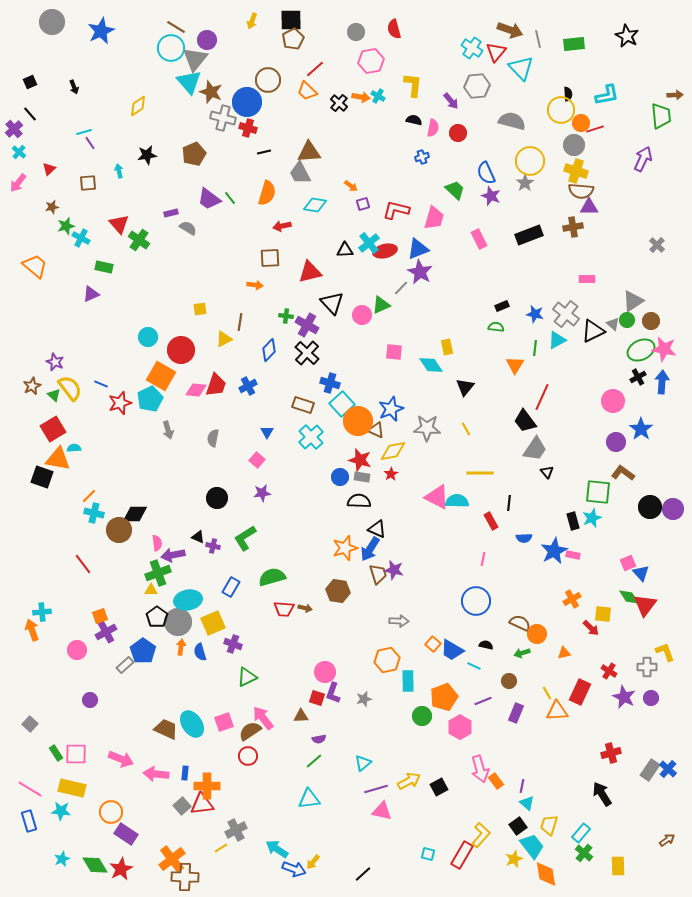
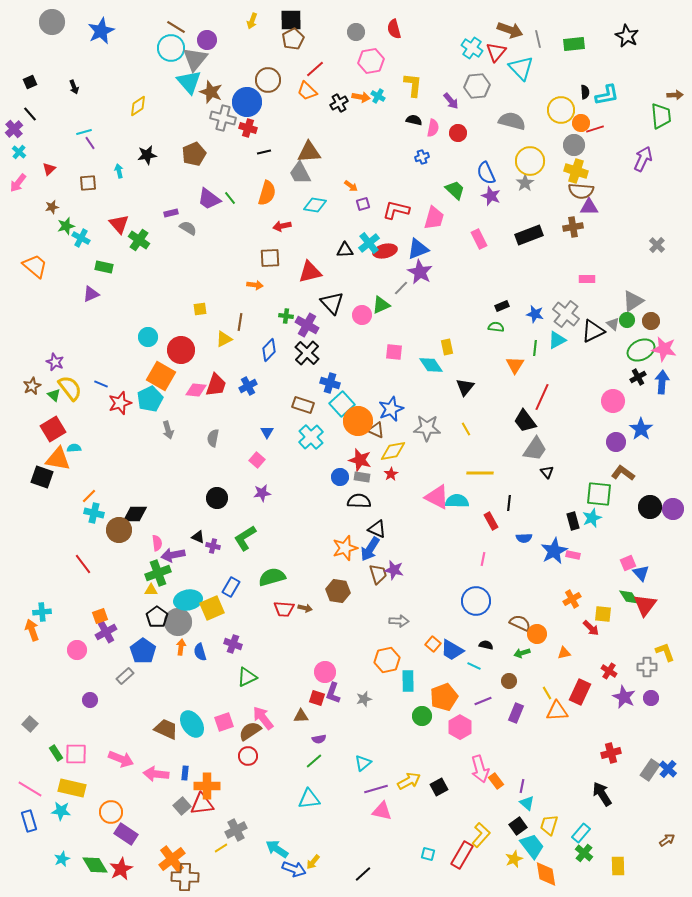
black semicircle at (568, 94): moved 17 px right, 2 px up
black cross at (339, 103): rotated 18 degrees clockwise
green square at (598, 492): moved 1 px right, 2 px down
yellow square at (213, 623): moved 1 px left, 15 px up
gray rectangle at (125, 665): moved 11 px down
